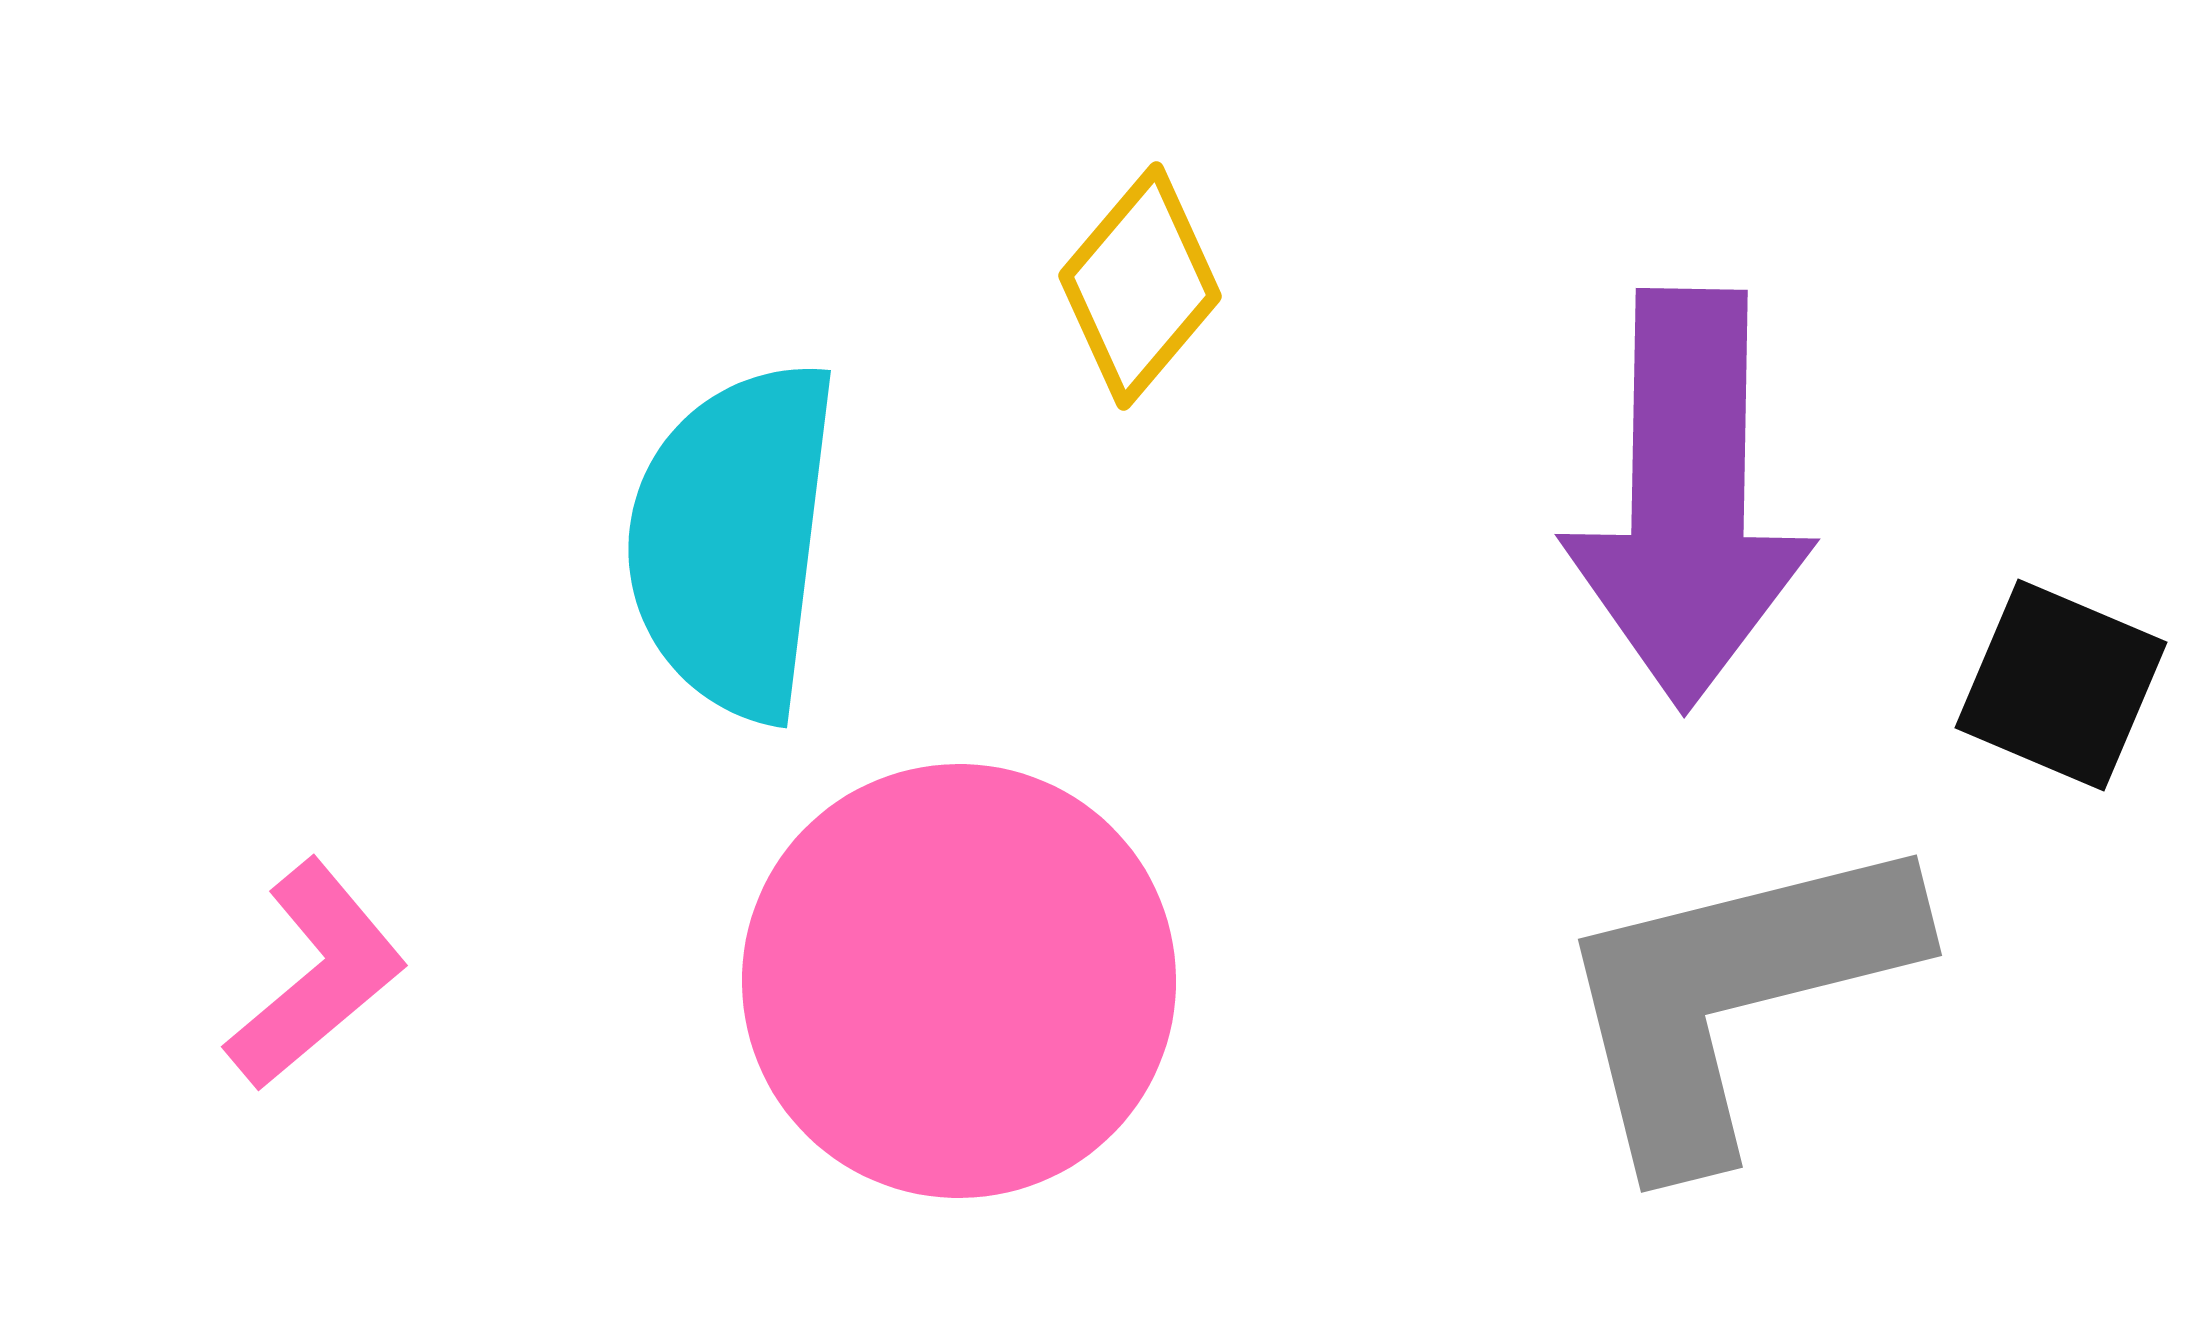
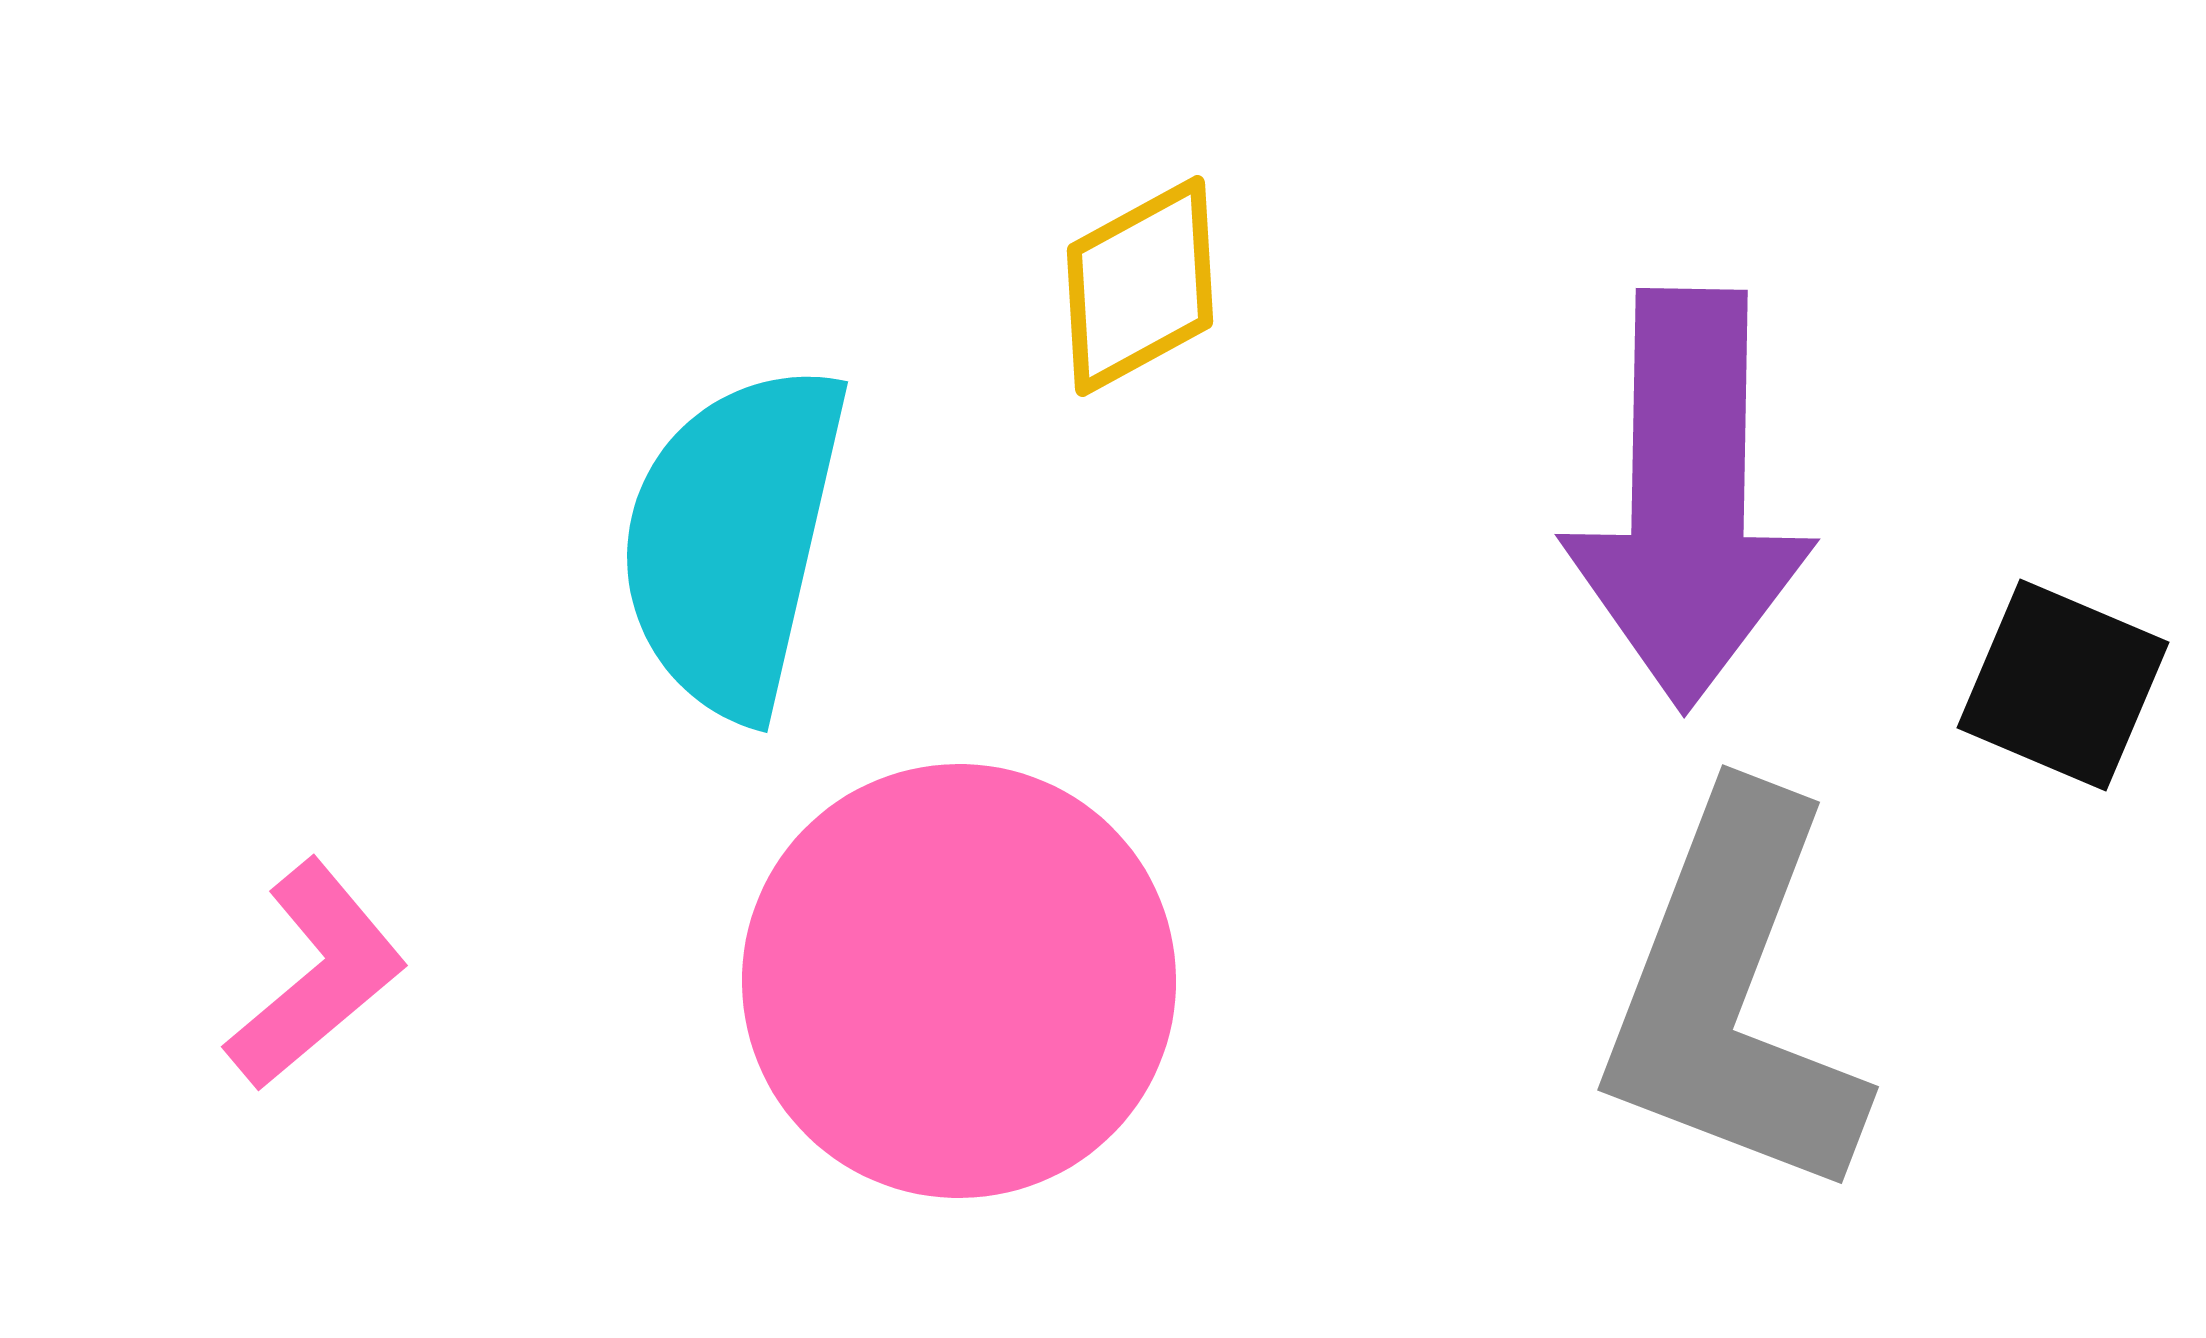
yellow diamond: rotated 21 degrees clockwise
cyan semicircle: rotated 6 degrees clockwise
black square: moved 2 px right
gray L-shape: rotated 55 degrees counterclockwise
